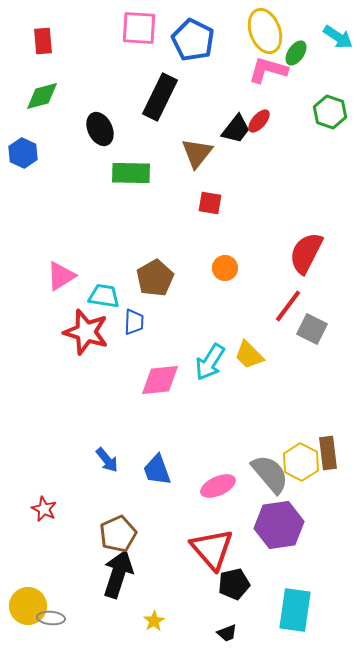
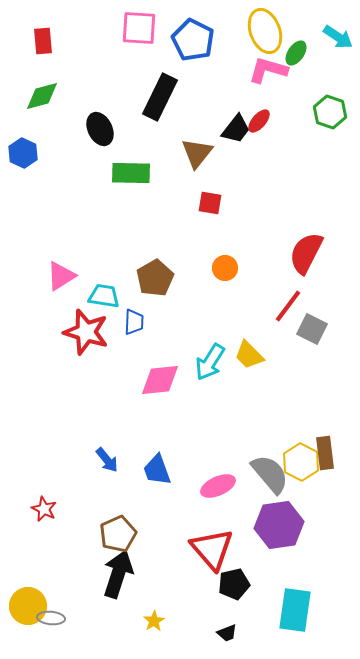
brown rectangle at (328, 453): moved 3 px left
